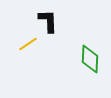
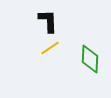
yellow line: moved 22 px right, 4 px down
